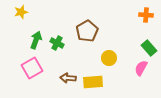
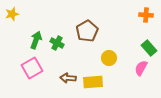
yellow star: moved 9 px left, 2 px down
